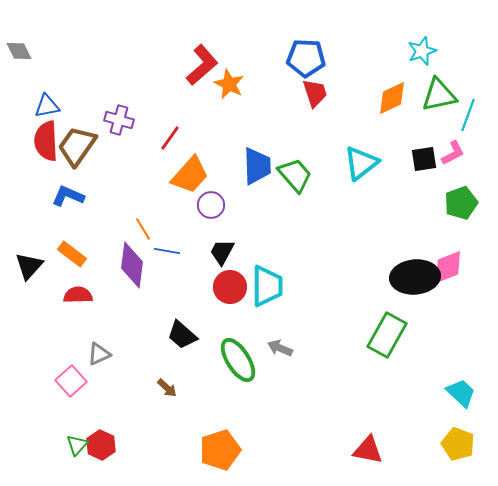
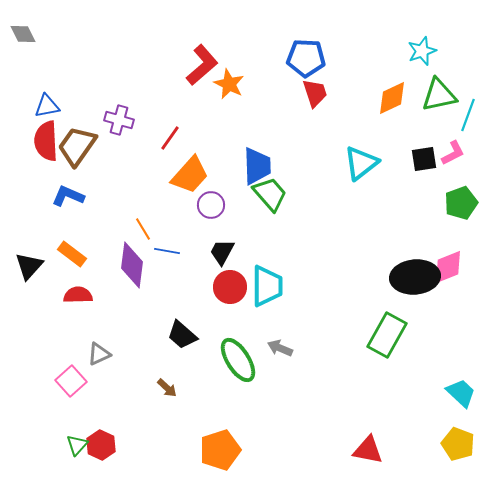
gray diamond at (19, 51): moved 4 px right, 17 px up
green trapezoid at (295, 175): moved 25 px left, 19 px down
